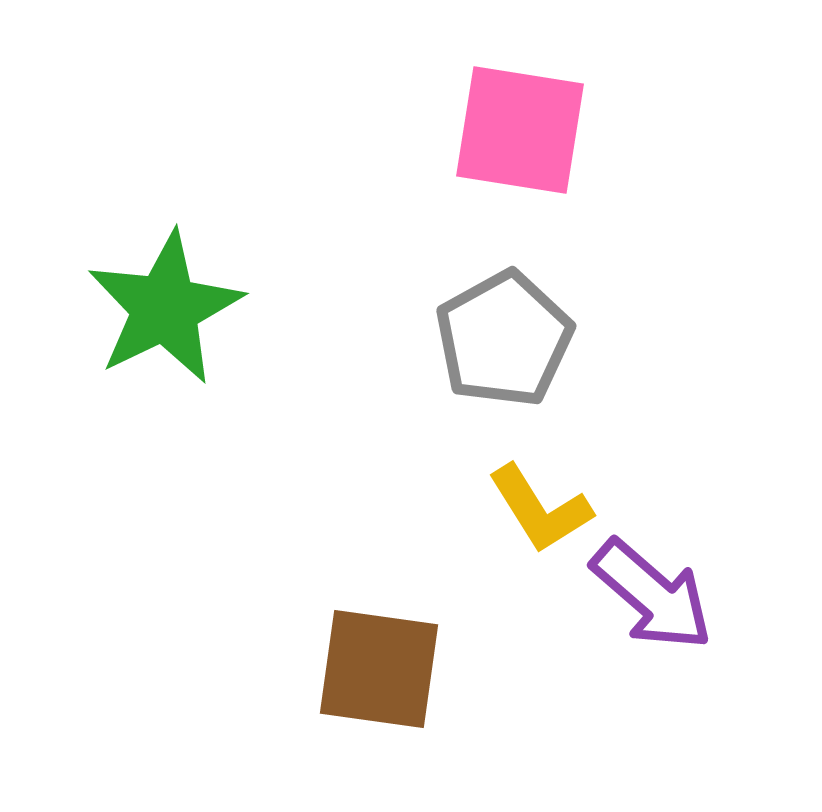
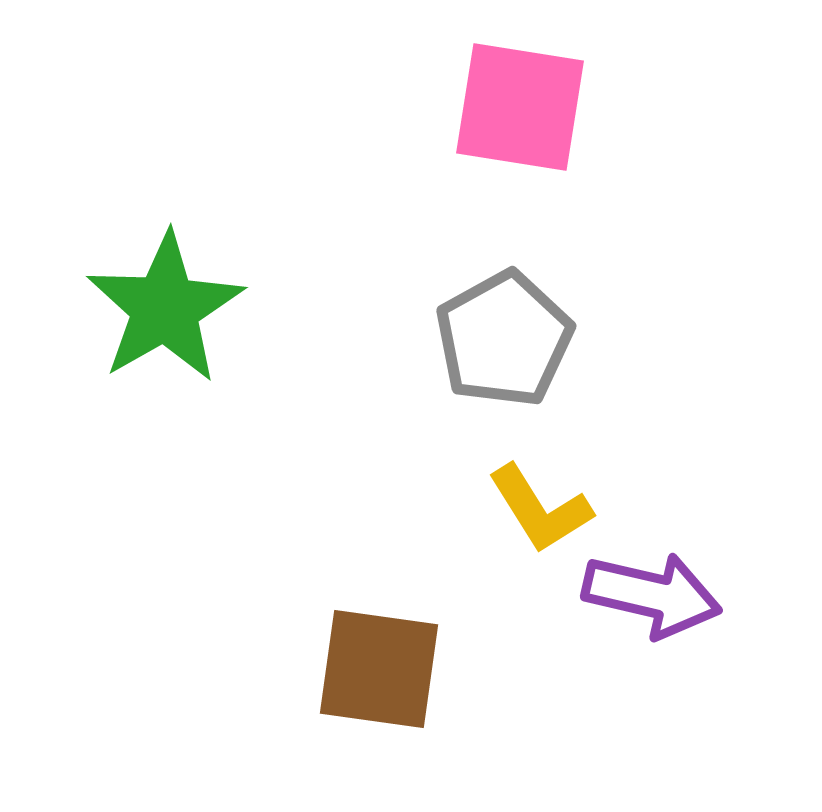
pink square: moved 23 px up
green star: rotated 4 degrees counterclockwise
purple arrow: rotated 28 degrees counterclockwise
